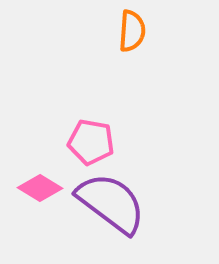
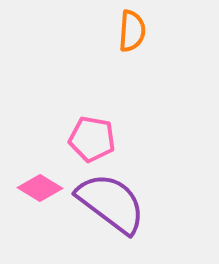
pink pentagon: moved 1 px right, 3 px up
